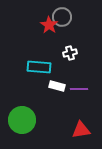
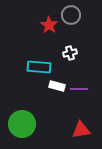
gray circle: moved 9 px right, 2 px up
green circle: moved 4 px down
